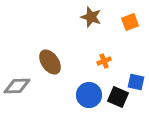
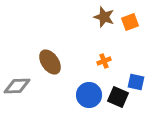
brown star: moved 13 px right
